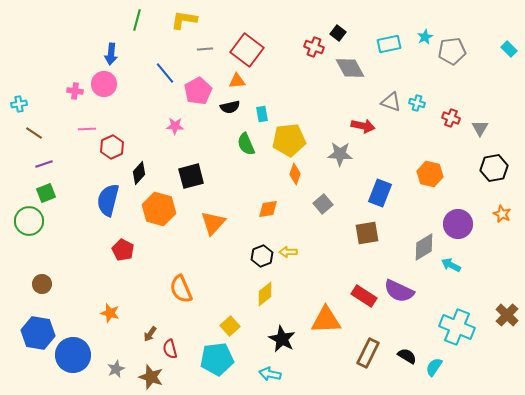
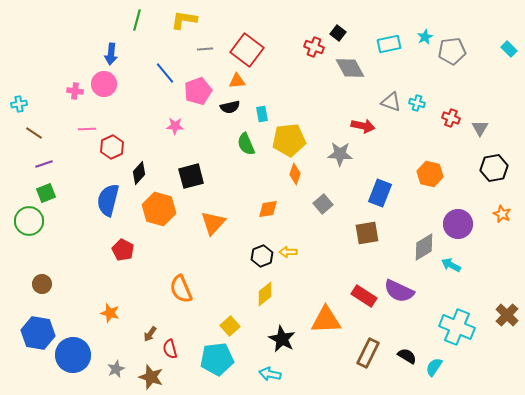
pink pentagon at (198, 91): rotated 8 degrees clockwise
